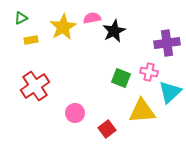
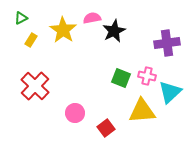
yellow star: moved 3 px down; rotated 8 degrees counterclockwise
yellow rectangle: rotated 48 degrees counterclockwise
pink cross: moved 2 px left, 4 px down
red cross: rotated 12 degrees counterclockwise
red square: moved 1 px left, 1 px up
